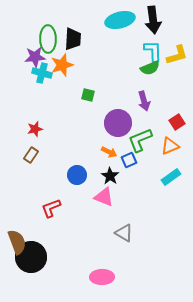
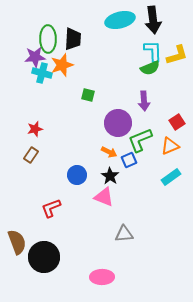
purple arrow: rotated 12 degrees clockwise
gray triangle: moved 1 px down; rotated 36 degrees counterclockwise
black circle: moved 13 px right
